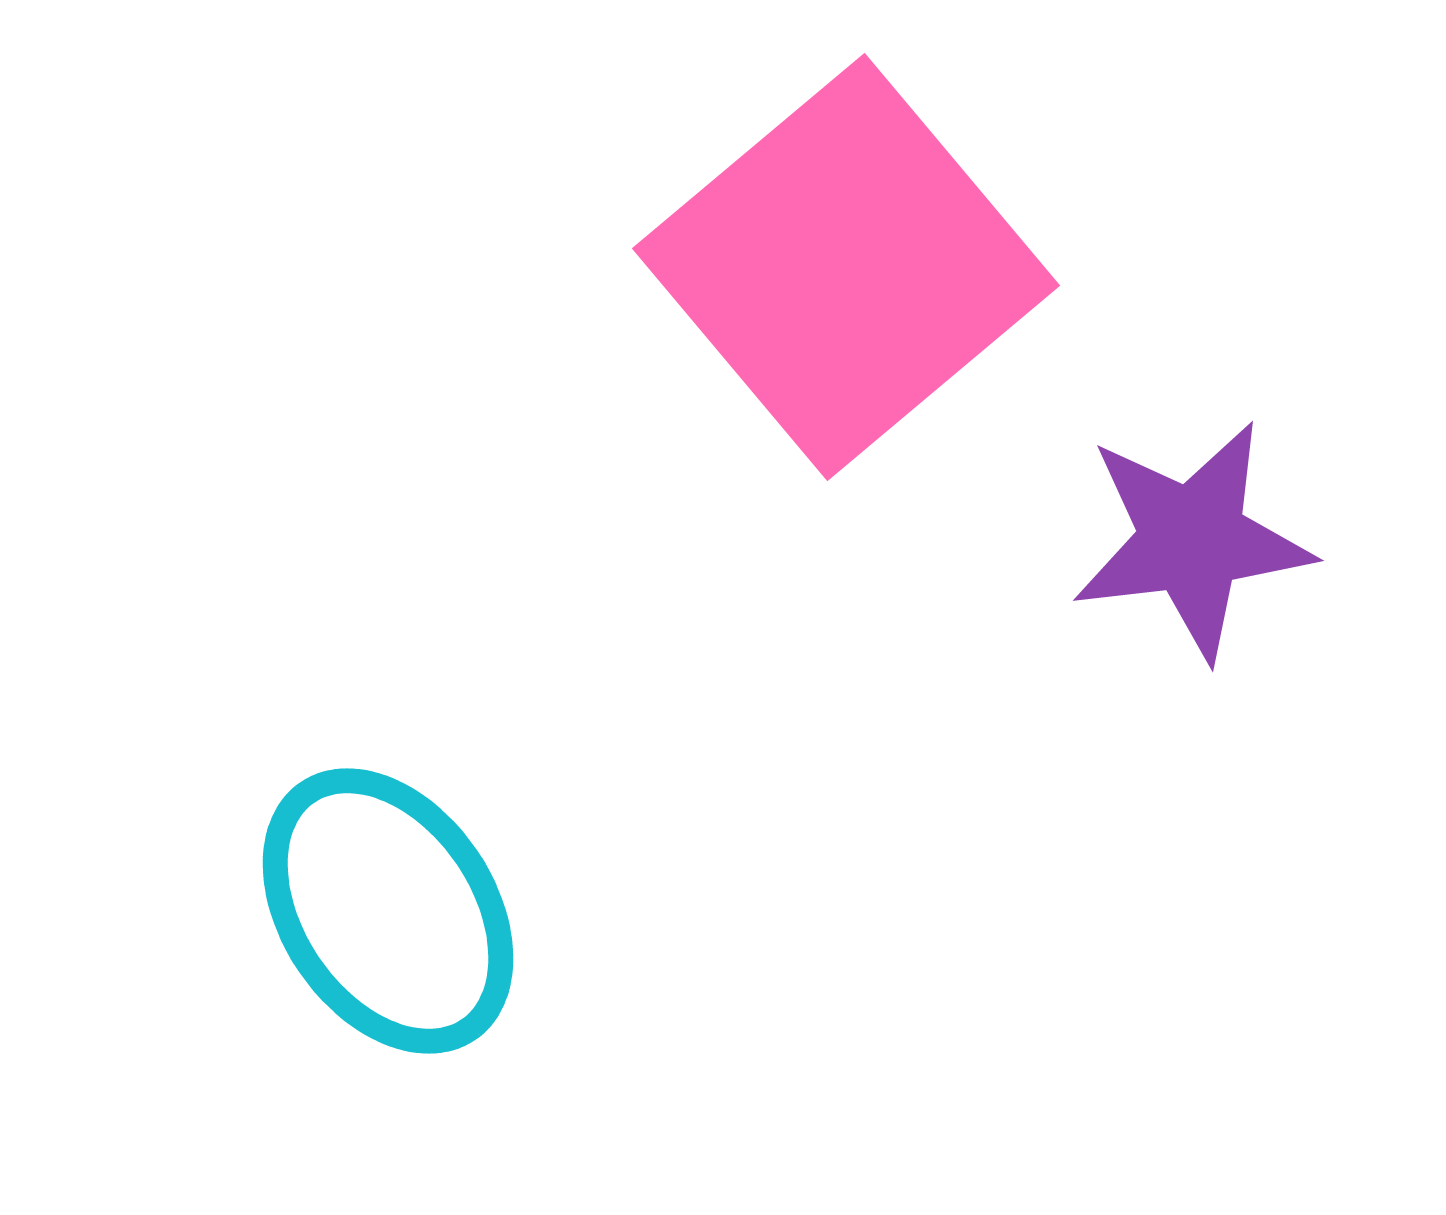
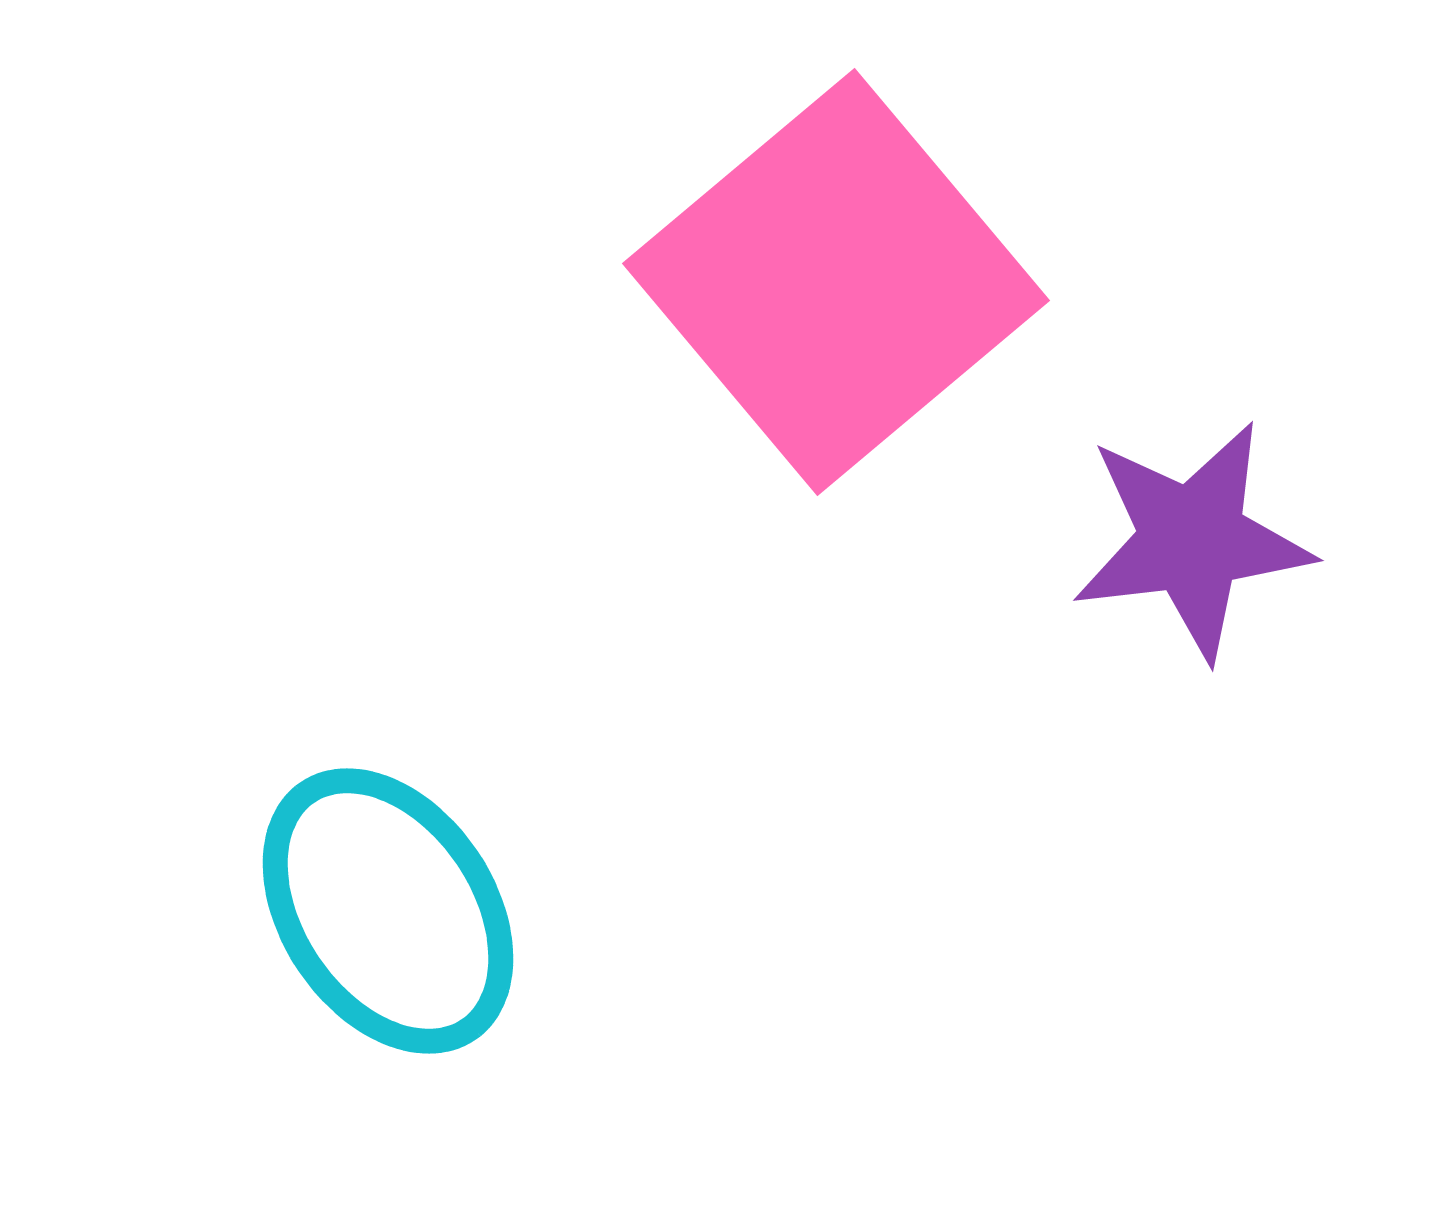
pink square: moved 10 px left, 15 px down
